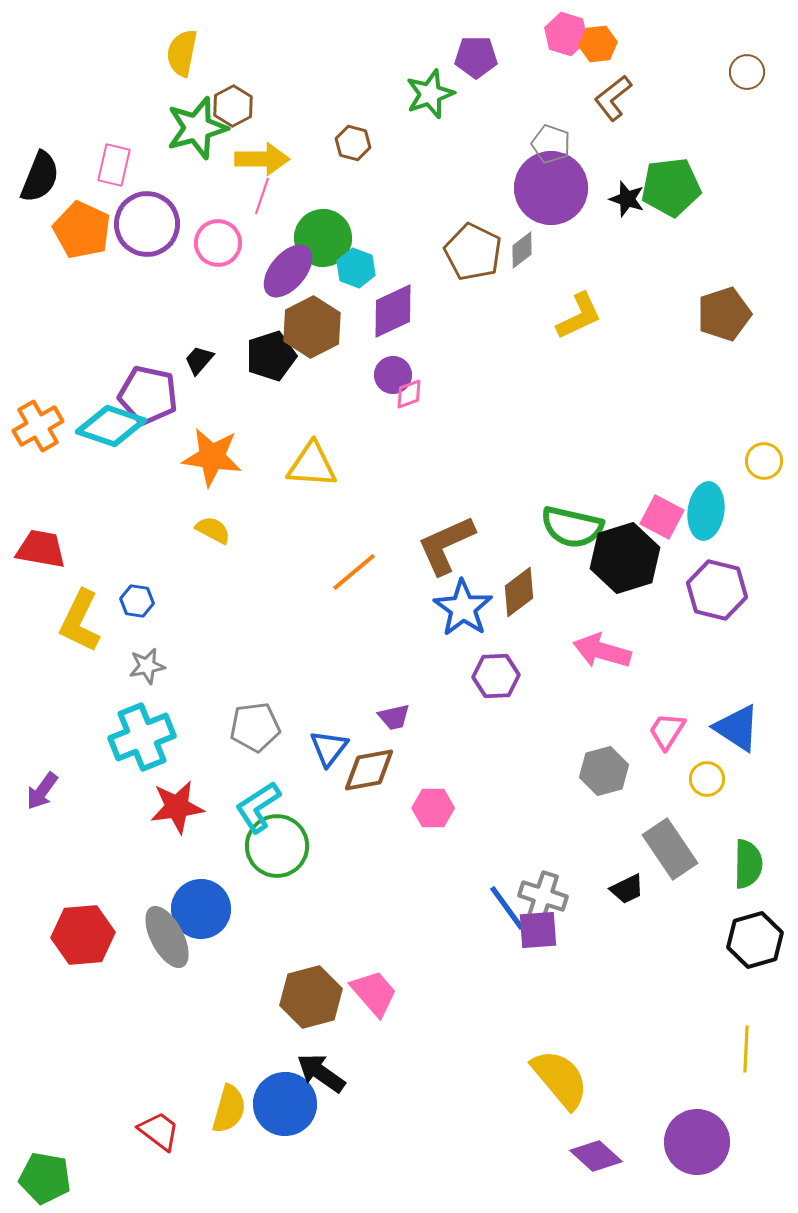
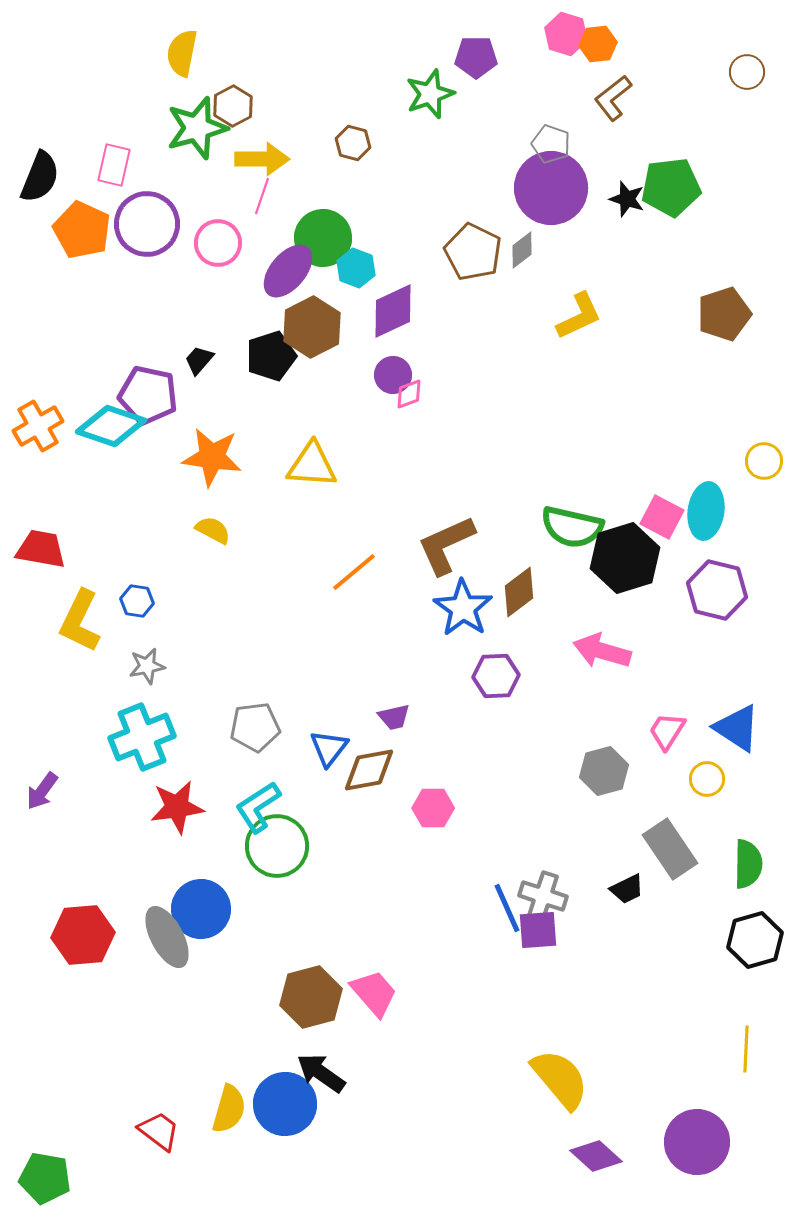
blue line at (507, 908): rotated 12 degrees clockwise
